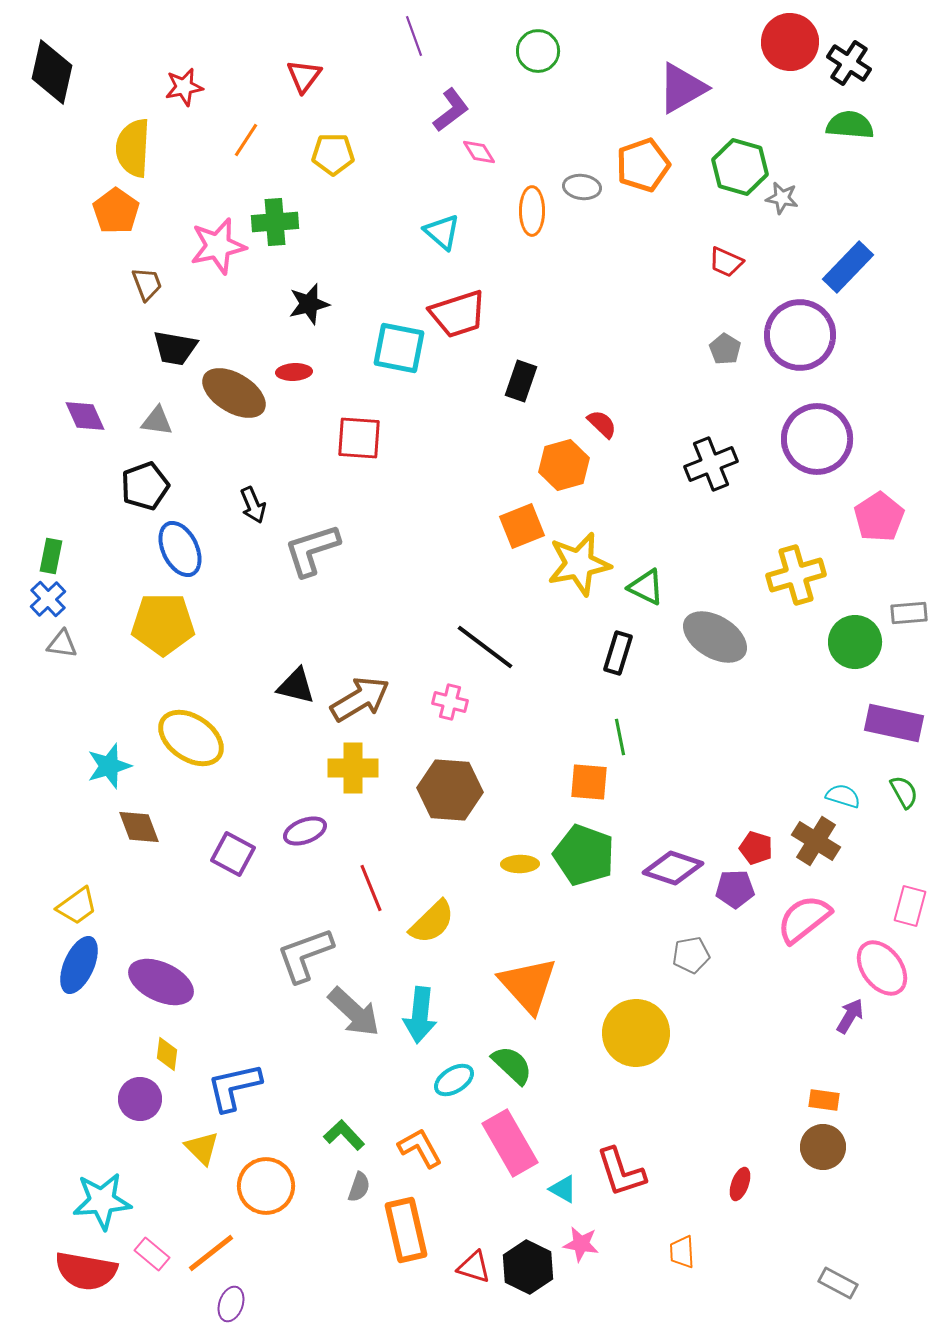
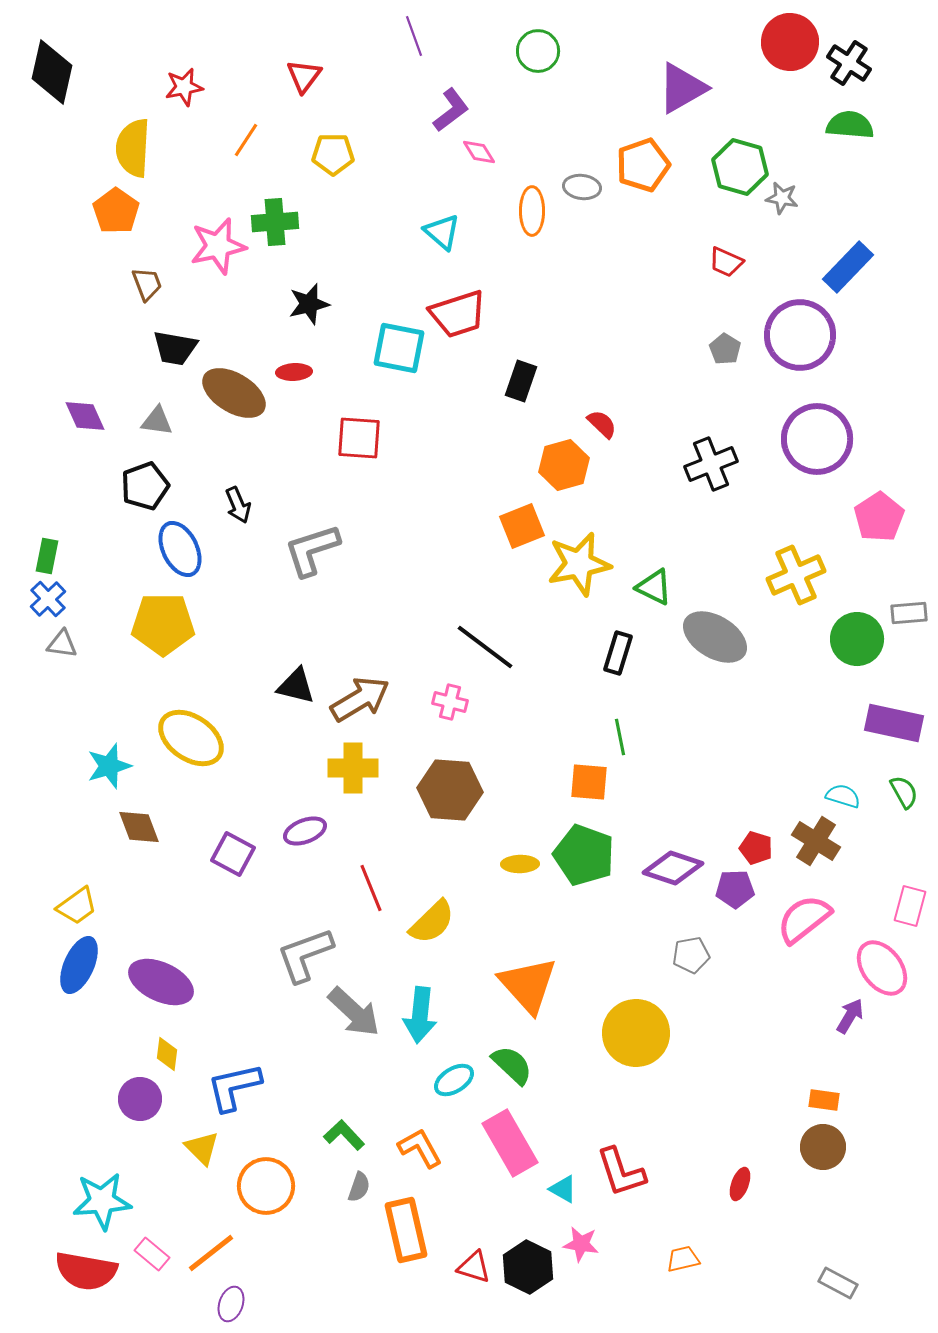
black arrow at (253, 505): moved 15 px left
green rectangle at (51, 556): moved 4 px left
yellow cross at (796, 575): rotated 8 degrees counterclockwise
green triangle at (646, 587): moved 8 px right
green circle at (855, 642): moved 2 px right, 3 px up
orange trapezoid at (682, 1252): moved 1 px right, 7 px down; rotated 80 degrees clockwise
